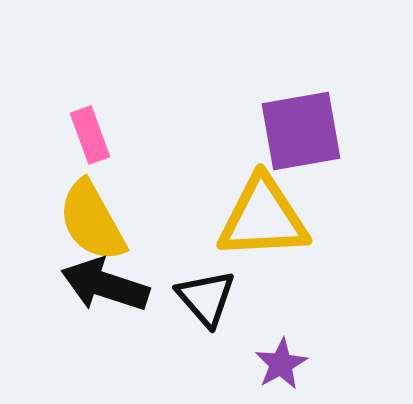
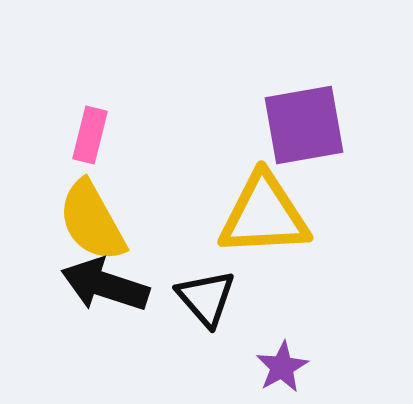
purple square: moved 3 px right, 6 px up
pink rectangle: rotated 34 degrees clockwise
yellow triangle: moved 1 px right, 3 px up
purple star: moved 1 px right, 3 px down
